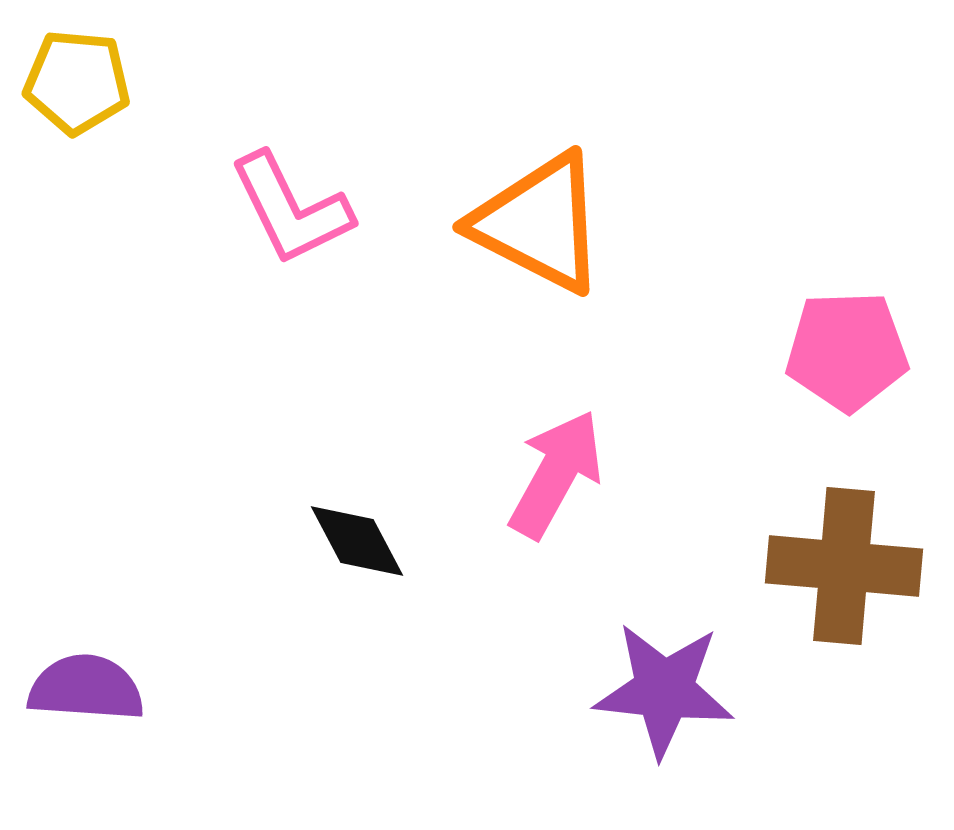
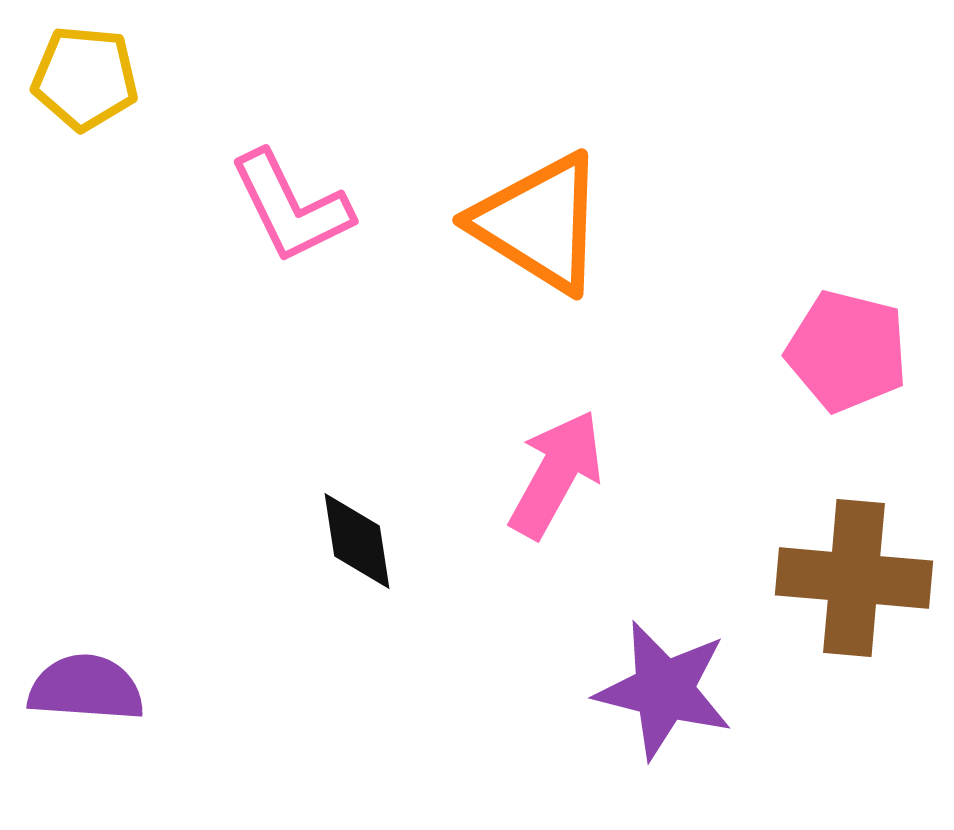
yellow pentagon: moved 8 px right, 4 px up
pink L-shape: moved 2 px up
orange triangle: rotated 5 degrees clockwise
pink pentagon: rotated 16 degrees clockwise
black diamond: rotated 19 degrees clockwise
brown cross: moved 10 px right, 12 px down
purple star: rotated 8 degrees clockwise
